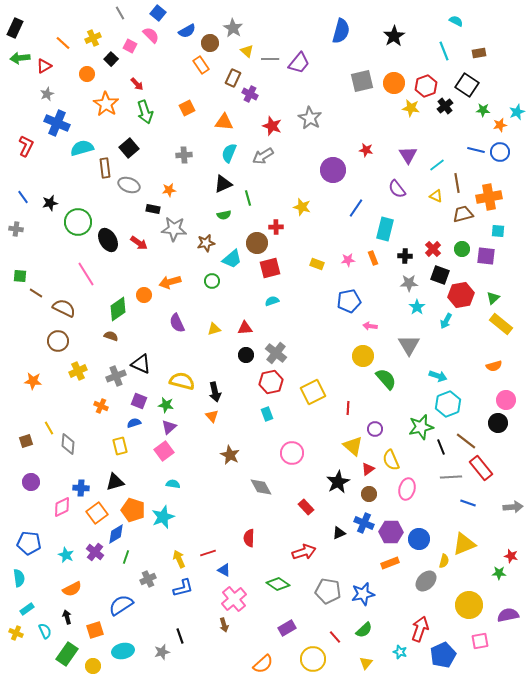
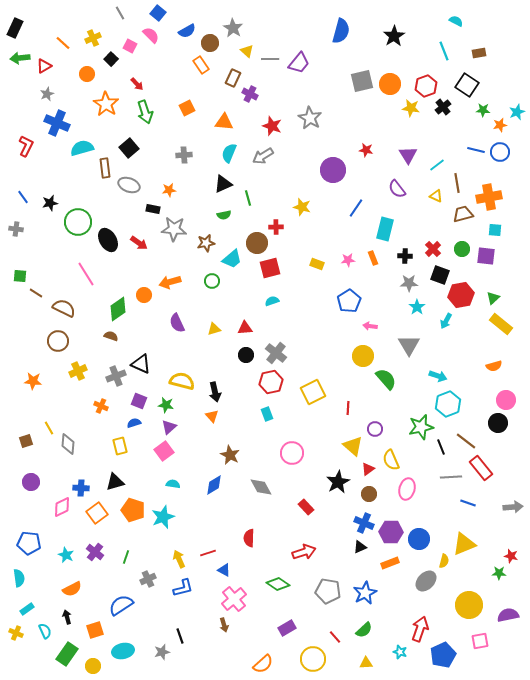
orange circle at (394, 83): moved 4 px left, 1 px down
black cross at (445, 106): moved 2 px left, 1 px down
cyan square at (498, 231): moved 3 px left, 1 px up
blue pentagon at (349, 301): rotated 20 degrees counterclockwise
black triangle at (339, 533): moved 21 px right, 14 px down
blue diamond at (116, 534): moved 98 px right, 49 px up
blue star at (363, 594): moved 2 px right, 1 px up; rotated 15 degrees counterclockwise
yellow triangle at (366, 663): rotated 48 degrees clockwise
